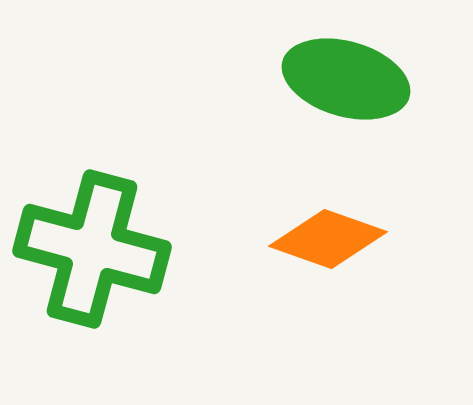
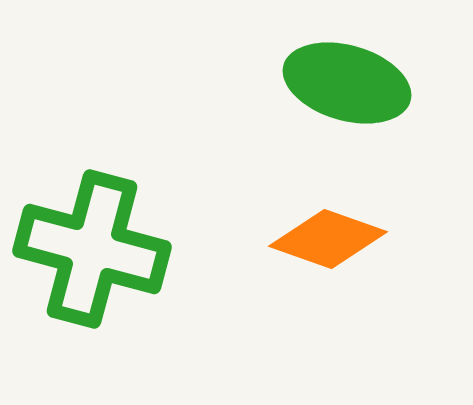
green ellipse: moved 1 px right, 4 px down
